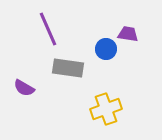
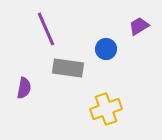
purple line: moved 2 px left
purple trapezoid: moved 11 px right, 8 px up; rotated 40 degrees counterclockwise
purple semicircle: rotated 110 degrees counterclockwise
